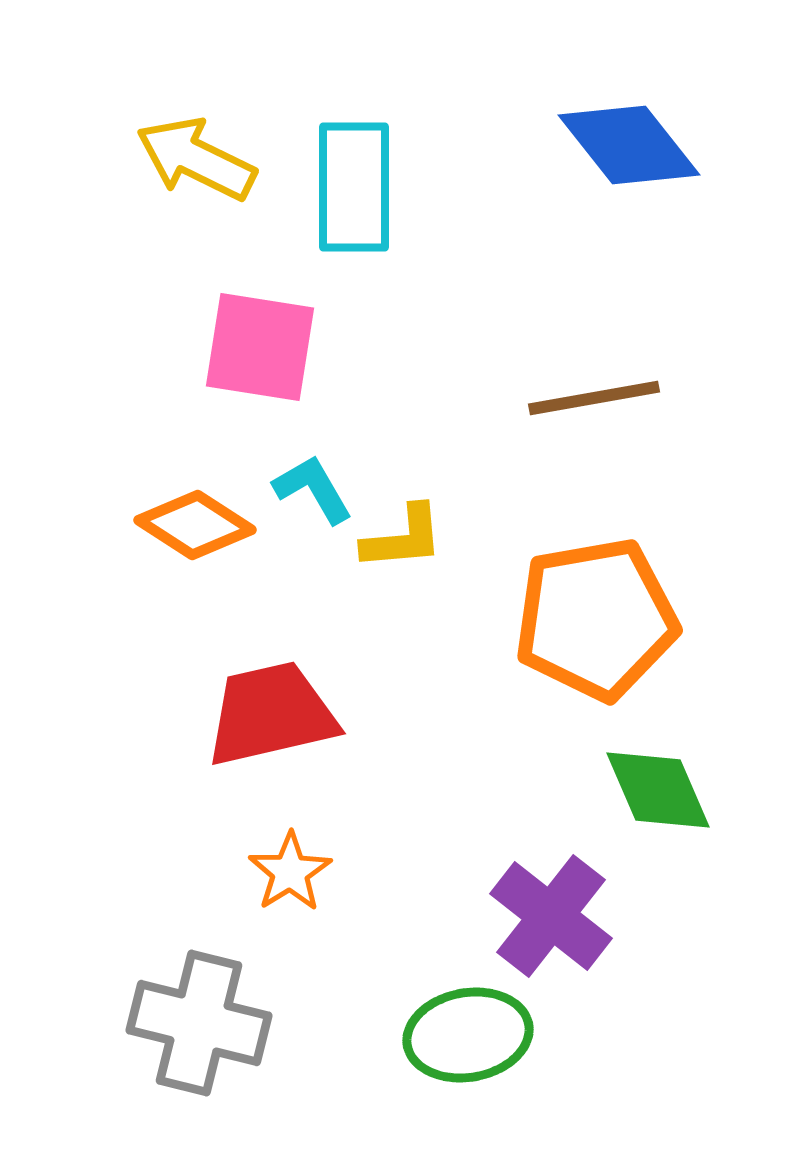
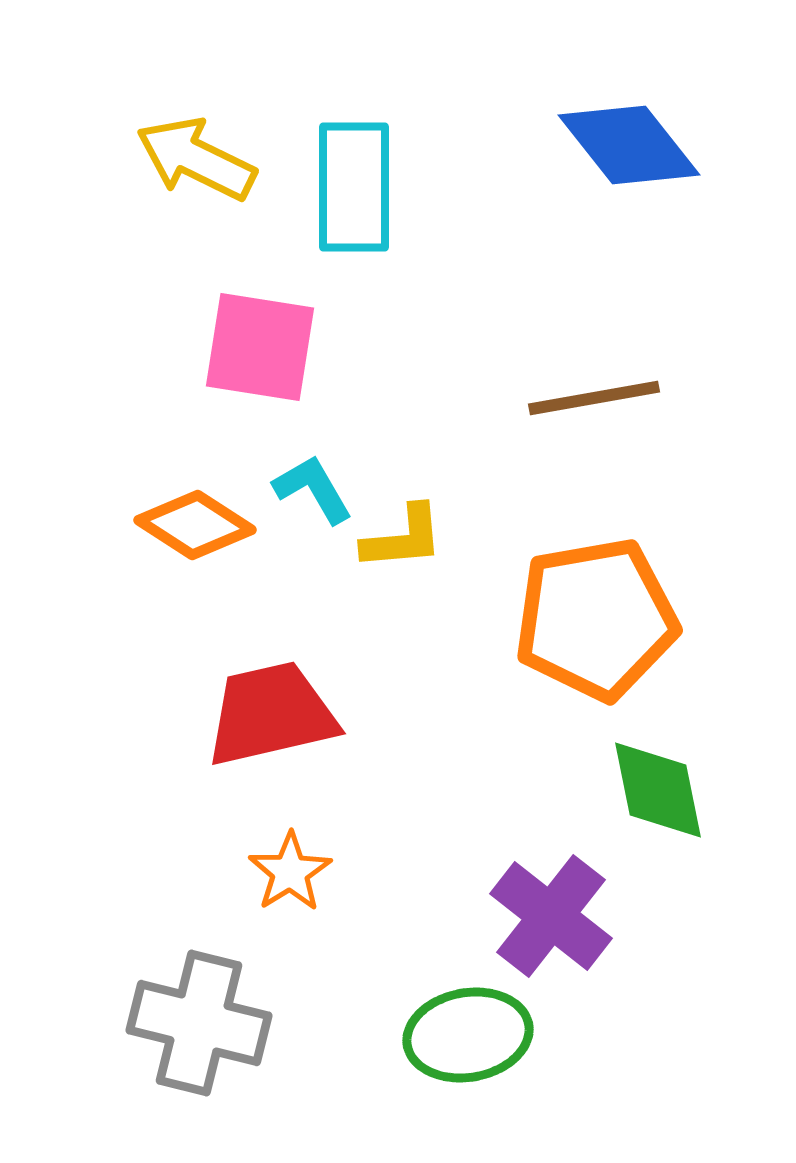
green diamond: rotated 12 degrees clockwise
